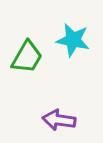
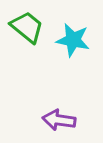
green trapezoid: moved 30 px up; rotated 81 degrees counterclockwise
